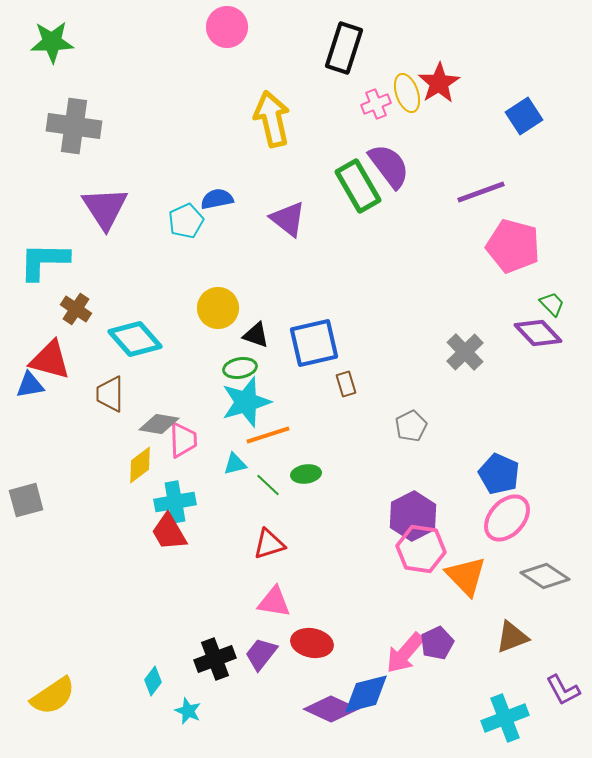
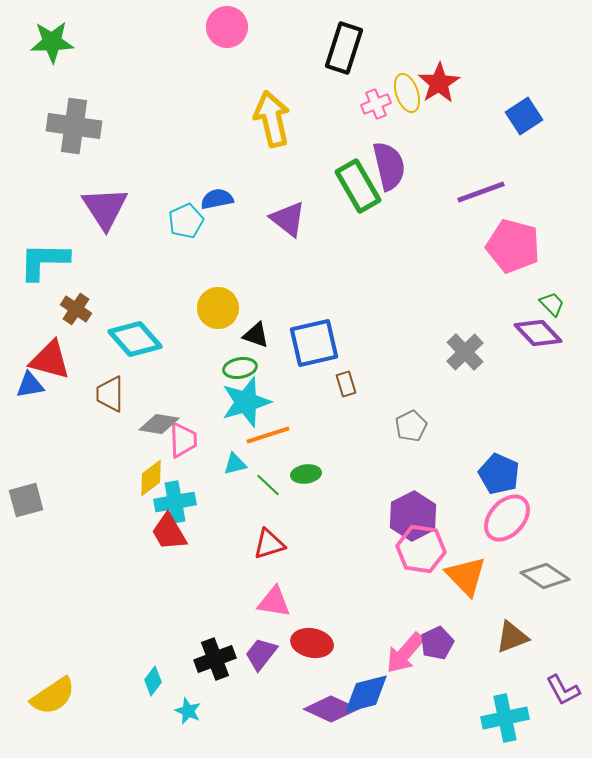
purple semicircle at (389, 166): rotated 24 degrees clockwise
yellow diamond at (140, 465): moved 11 px right, 13 px down
cyan cross at (505, 718): rotated 9 degrees clockwise
